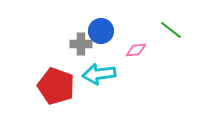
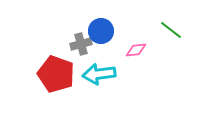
gray cross: rotated 15 degrees counterclockwise
red pentagon: moved 12 px up
